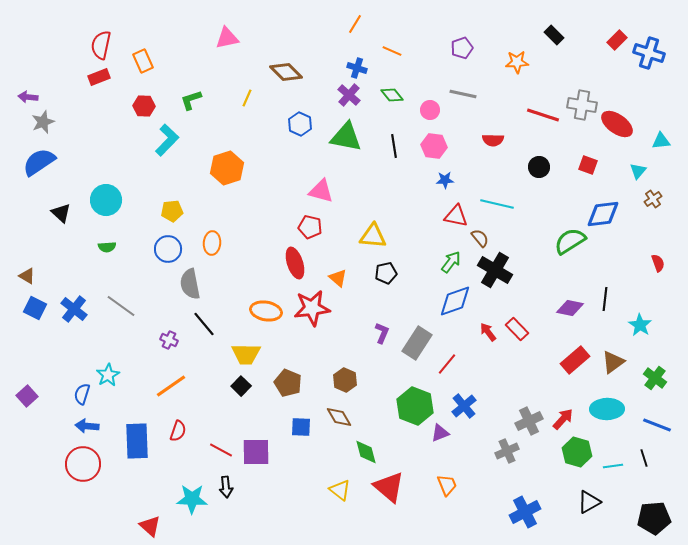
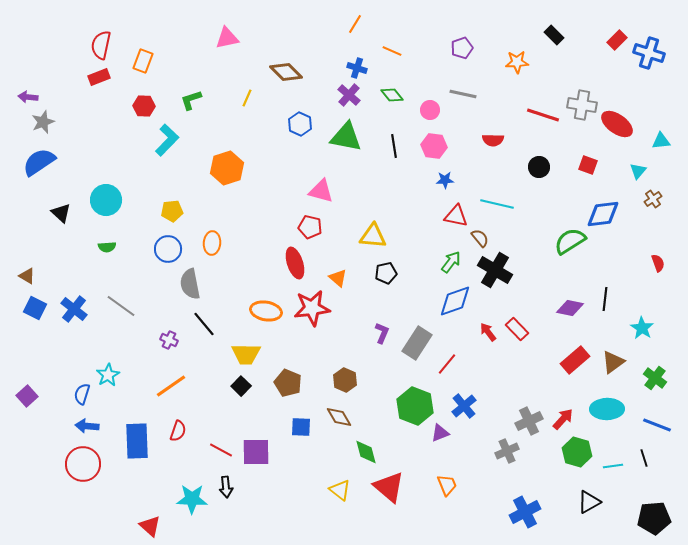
orange rectangle at (143, 61): rotated 45 degrees clockwise
cyan star at (640, 325): moved 2 px right, 3 px down
